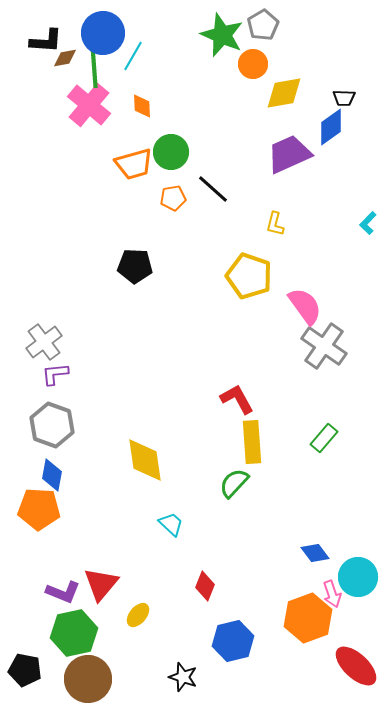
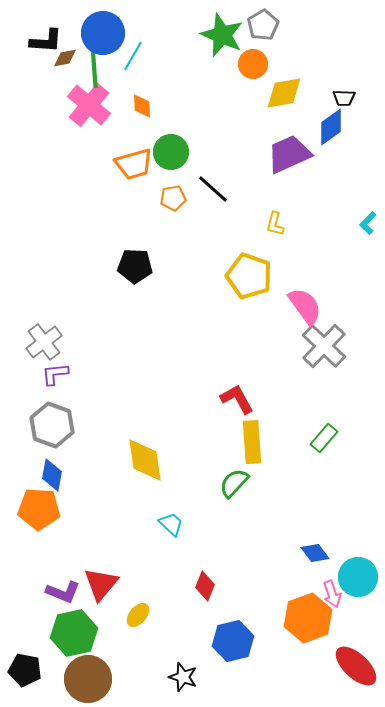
gray cross at (324, 346): rotated 9 degrees clockwise
